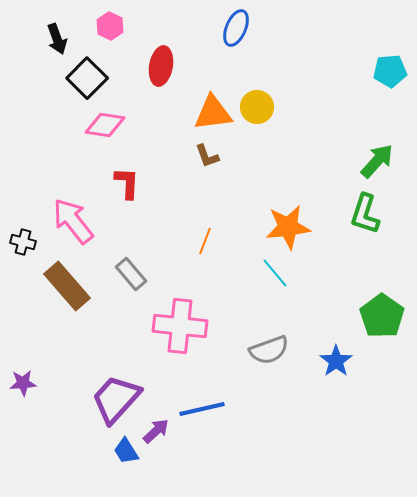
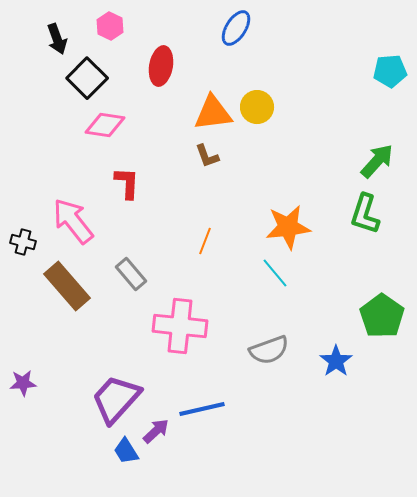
blue ellipse: rotated 9 degrees clockwise
